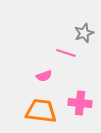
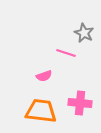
gray star: rotated 24 degrees counterclockwise
